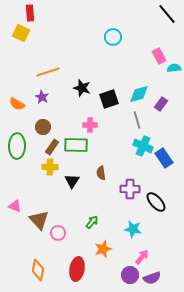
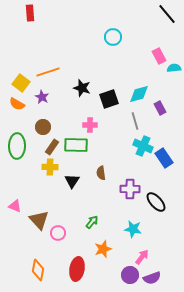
yellow square: moved 50 px down; rotated 12 degrees clockwise
purple rectangle: moved 1 px left, 4 px down; rotated 64 degrees counterclockwise
gray line: moved 2 px left, 1 px down
